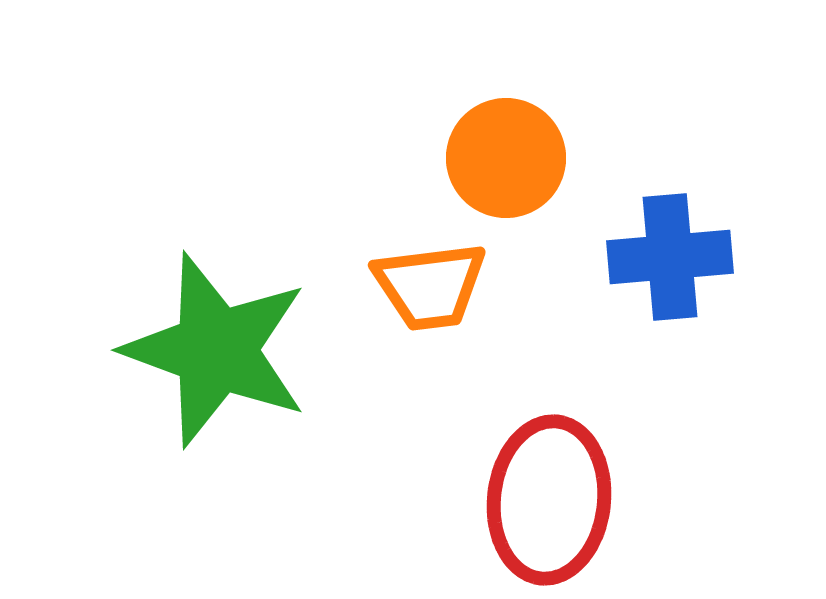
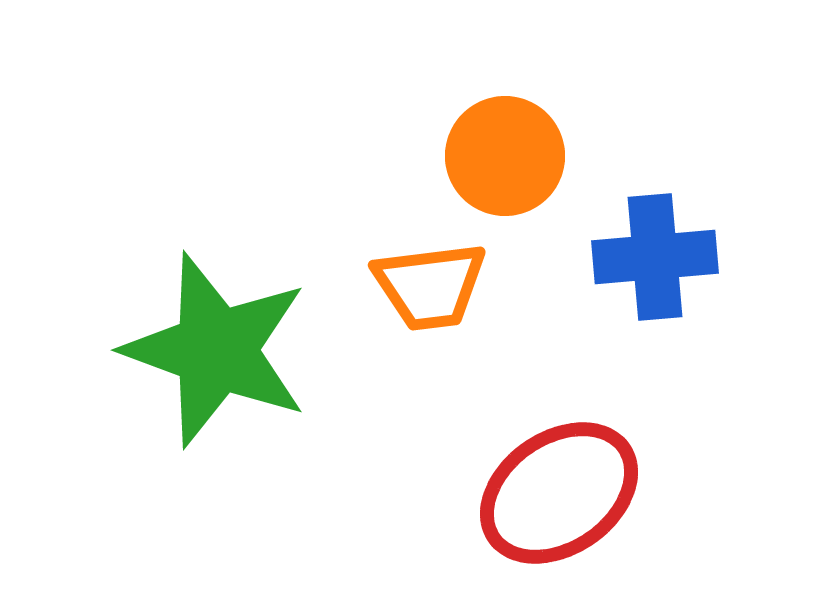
orange circle: moved 1 px left, 2 px up
blue cross: moved 15 px left
red ellipse: moved 10 px right, 7 px up; rotated 49 degrees clockwise
